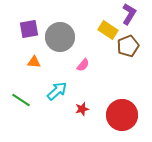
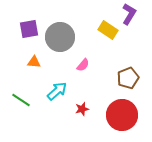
brown pentagon: moved 32 px down
